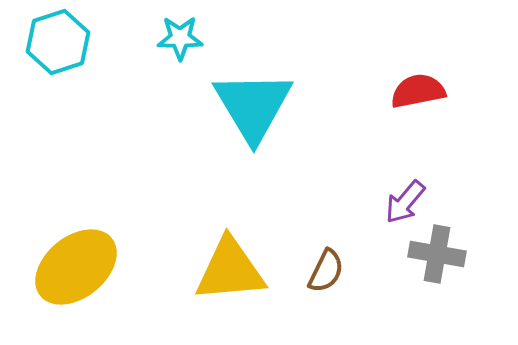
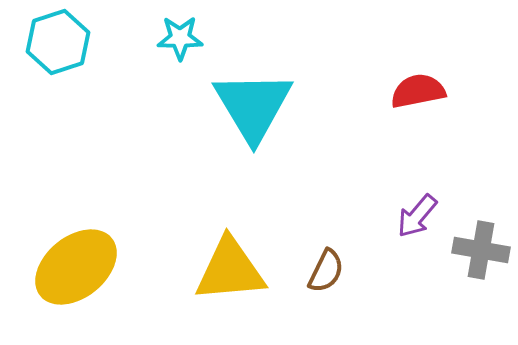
purple arrow: moved 12 px right, 14 px down
gray cross: moved 44 px right, 4 px up
